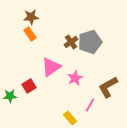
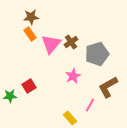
gray pentagon: moved 7 px right, 12 px down
pink triangle: moved 23 px up; rotated 15 degrees counterclockwise
pink star: moved 2 px left, 2 px up
